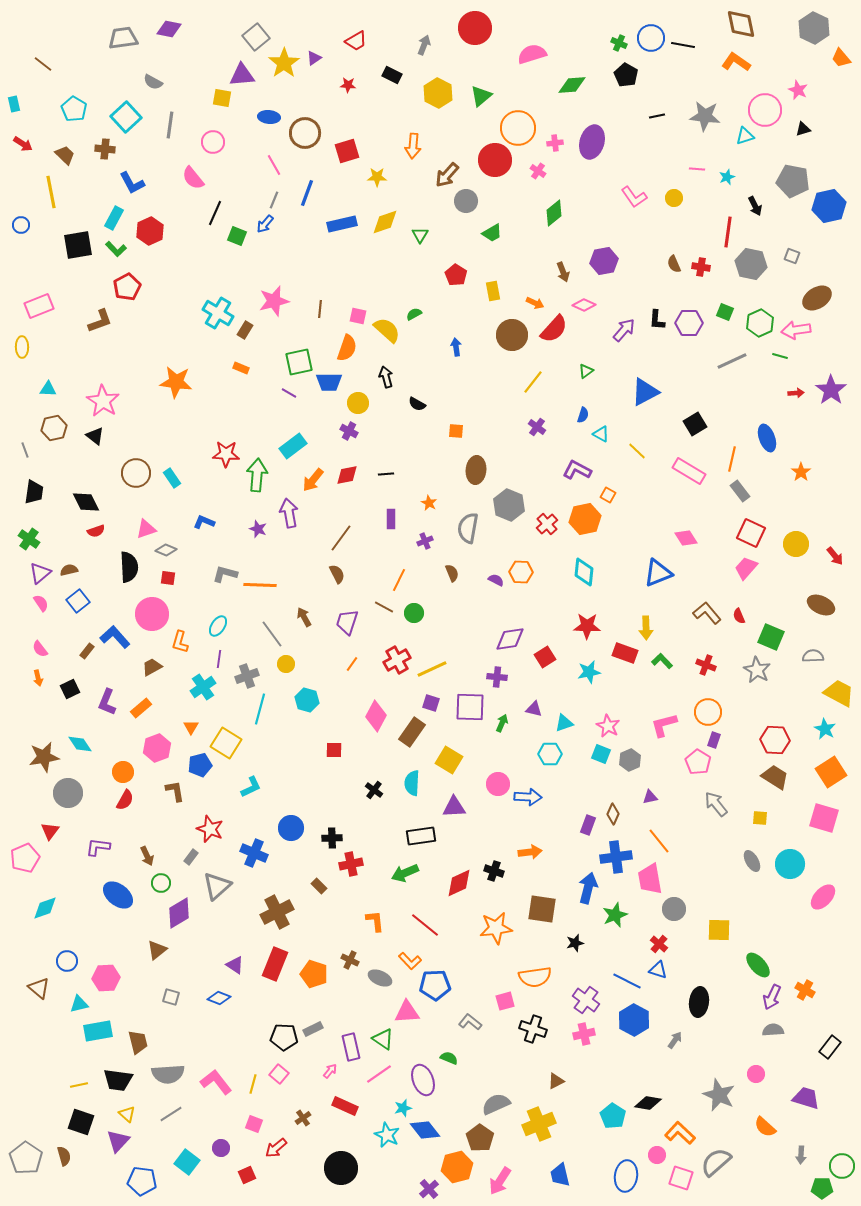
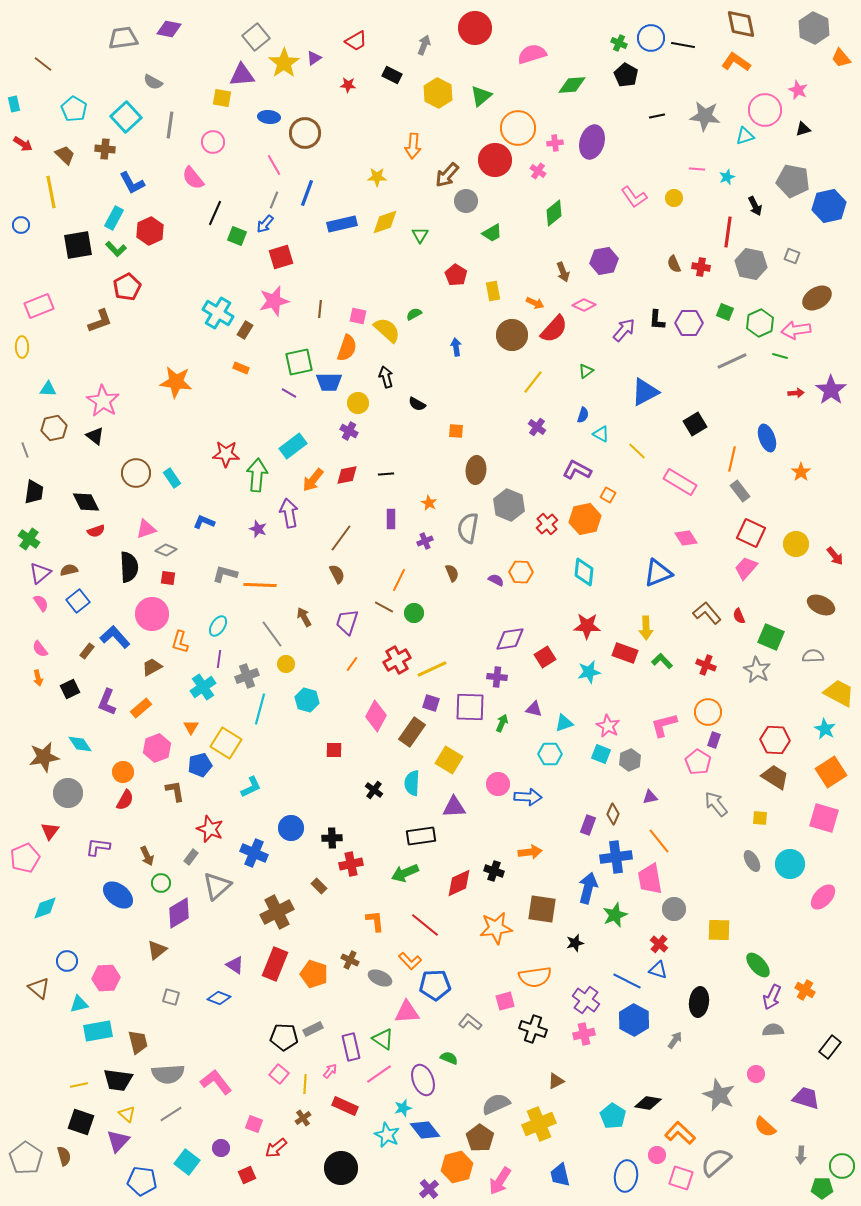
red square at (347, 151): moved 66 px left, 106 px down
pink rectangle at (689, 471): moved 9 px left, 11 px down
yellow line at (253, 1084): moved 52 px right; rotated 12 degrees counterclockwise
